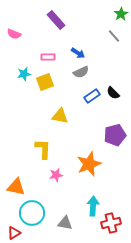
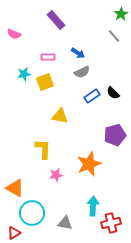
gray semicircle: moved 1 px right
orange triangle: moved 1 px left, 1 px down; rotated 18 degrees clockwise
